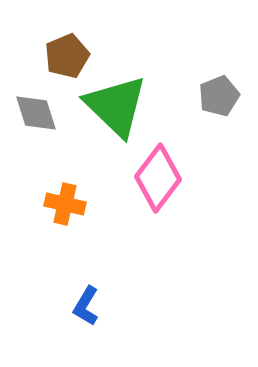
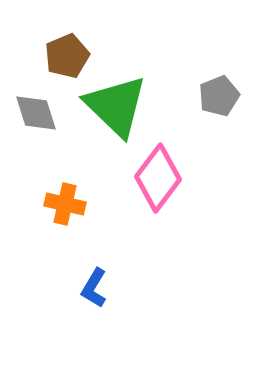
blue L-shape: moved 8 px right, 18 px up
